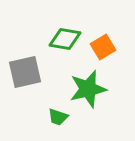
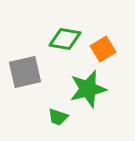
orange square: moved 2 px down
